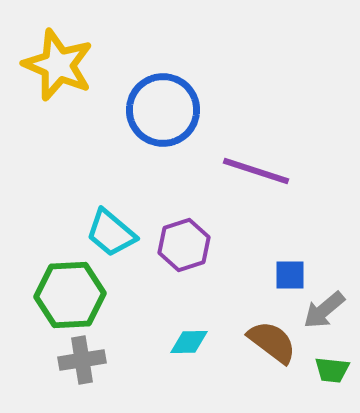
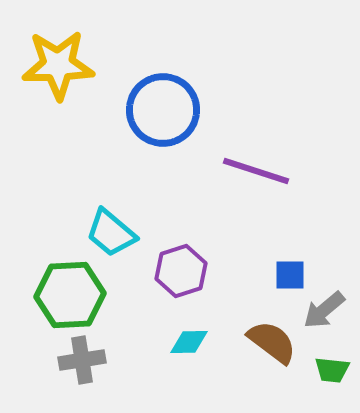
yellow star: rotated 24 degrees counterclockwise
purple hexagon: moved 3 px left, 26 px down
